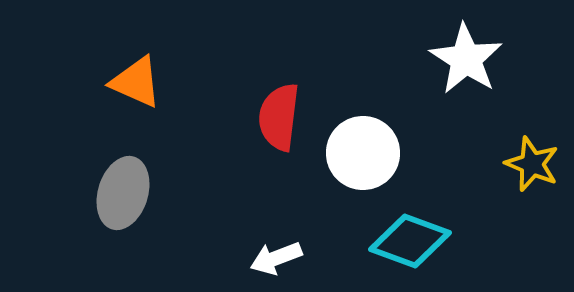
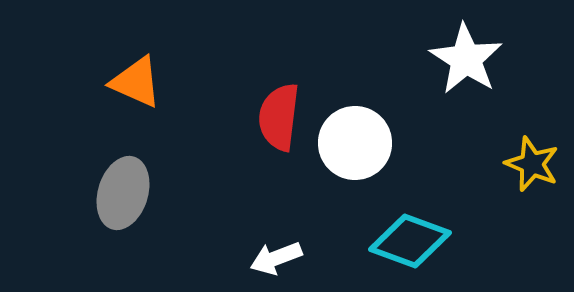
white circle: moved 8 px left, 10 px up
